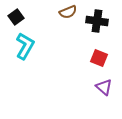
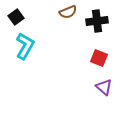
black cross: rotated 15 degrees counterclockwise
